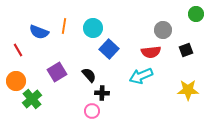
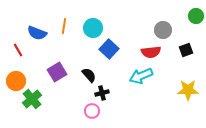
green circle: moved 2 px down
blue semicircle: moved 2 px left, 1 px down
black cross: rotated 16 degrees counterclockwise
